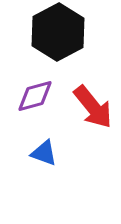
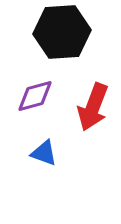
black hexagon: moved 4 px right; rotated 24 degrees clockwise
red arrow: rotated 60 degrees clockwise
